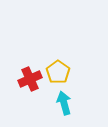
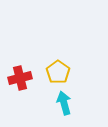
red cross: moved 10 px left, 1 px up; rotated 10 degrees clockwise
